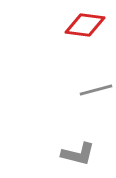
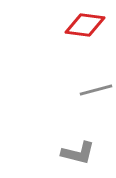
gray L-shape: moved 1 px up
